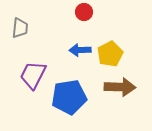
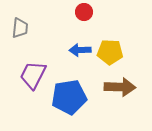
yellow pentagon: moved 2 px up; rotated 30 degrees clockwise
